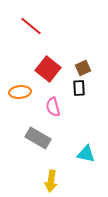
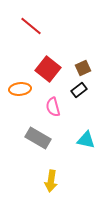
black rectangle: moved 2 px down; rotated 56 degrees clockwise
orange ellipse: moved 3 px up
cyan triangle: moved 14 px up
